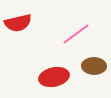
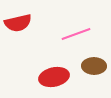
pink line: rotated 16 degrees clockwise
